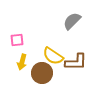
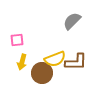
yellow semicircle: moved 2 px right, 3 px down; rotated 55 degrees counterclockwise
